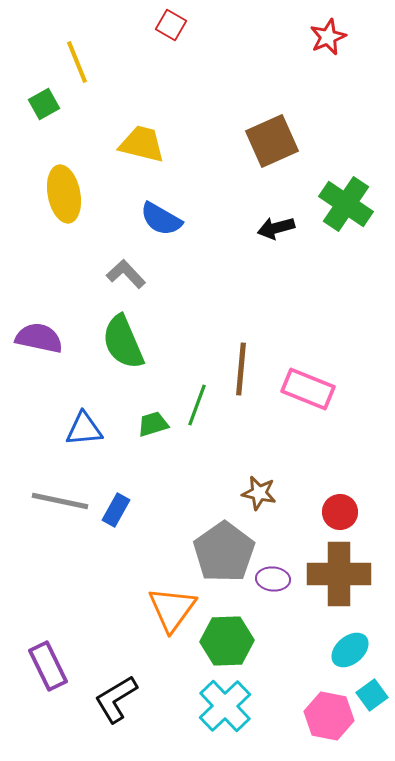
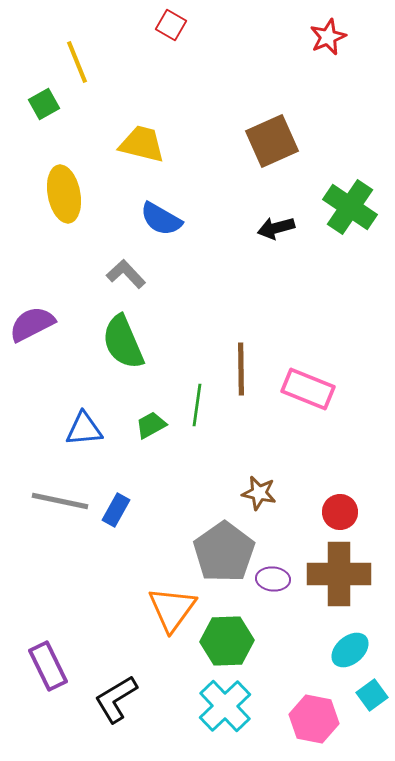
green cross: moved 4 px right, 3 px down
purple semicircle: moved 7 px left, 14 px up; rotated 39 degrees counterclockwise
brown line: rotated 6 degrees counterclockwise
green line: rotated 12 degrees counterclockwise
green trapezoid: moved 2 px left, 1 px down; rotated 12 degrees counterclockwise
pink hexagon: moved 15 px left, 3 px down
